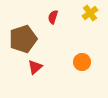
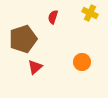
yellow cross: rotated 28 degrees counterclockwise
